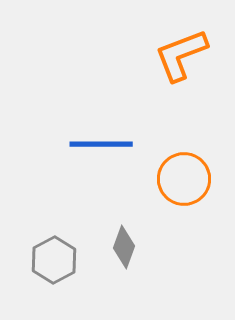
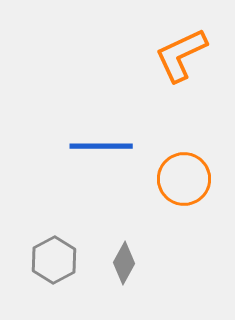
orange L-shape: rotated 4 degrees counterclockwise
blue line: moved 2 px down
gray diamond: moved 16 px down; rotated 9 degrees clockwise
